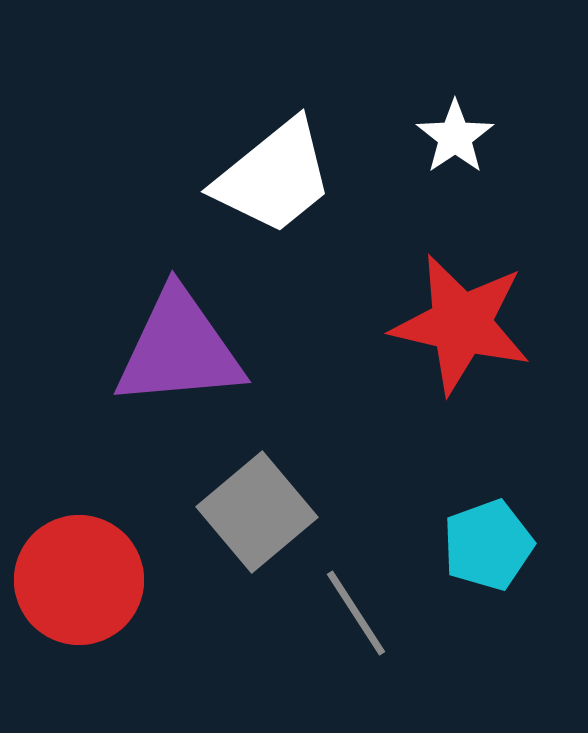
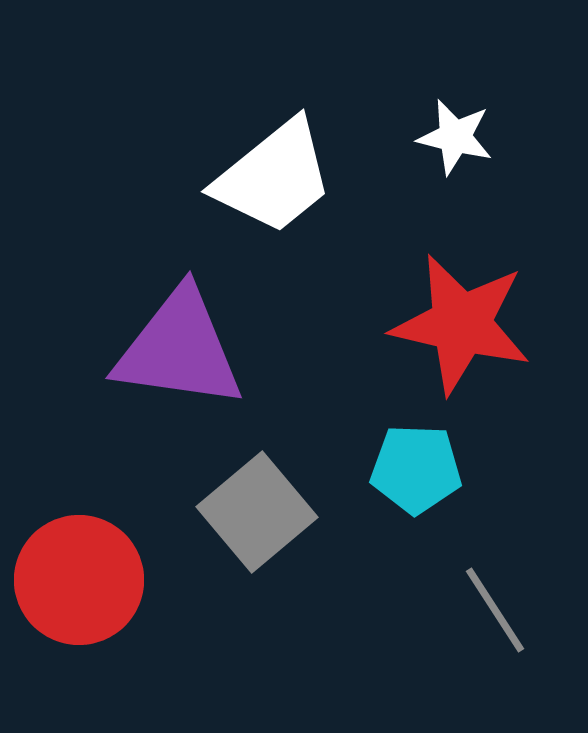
white star: rotated 24 degrees counterclockwise
purple triangle: rotated 13 degrees clockwise
cyan pentagon: moved 72 px left, 76 px up; rotated 22 degrees clockwise
gray line: moved 139 px right, 3 px up
